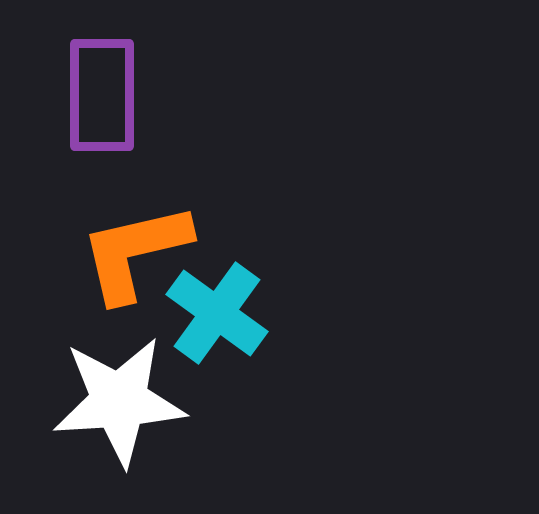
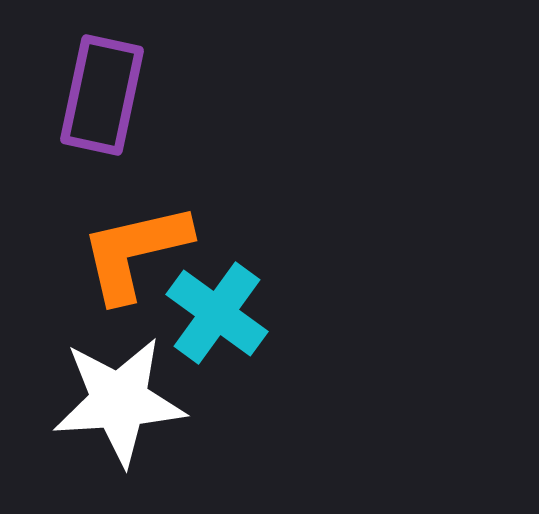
purple rectangle: rotated 12 degrees clockwise
